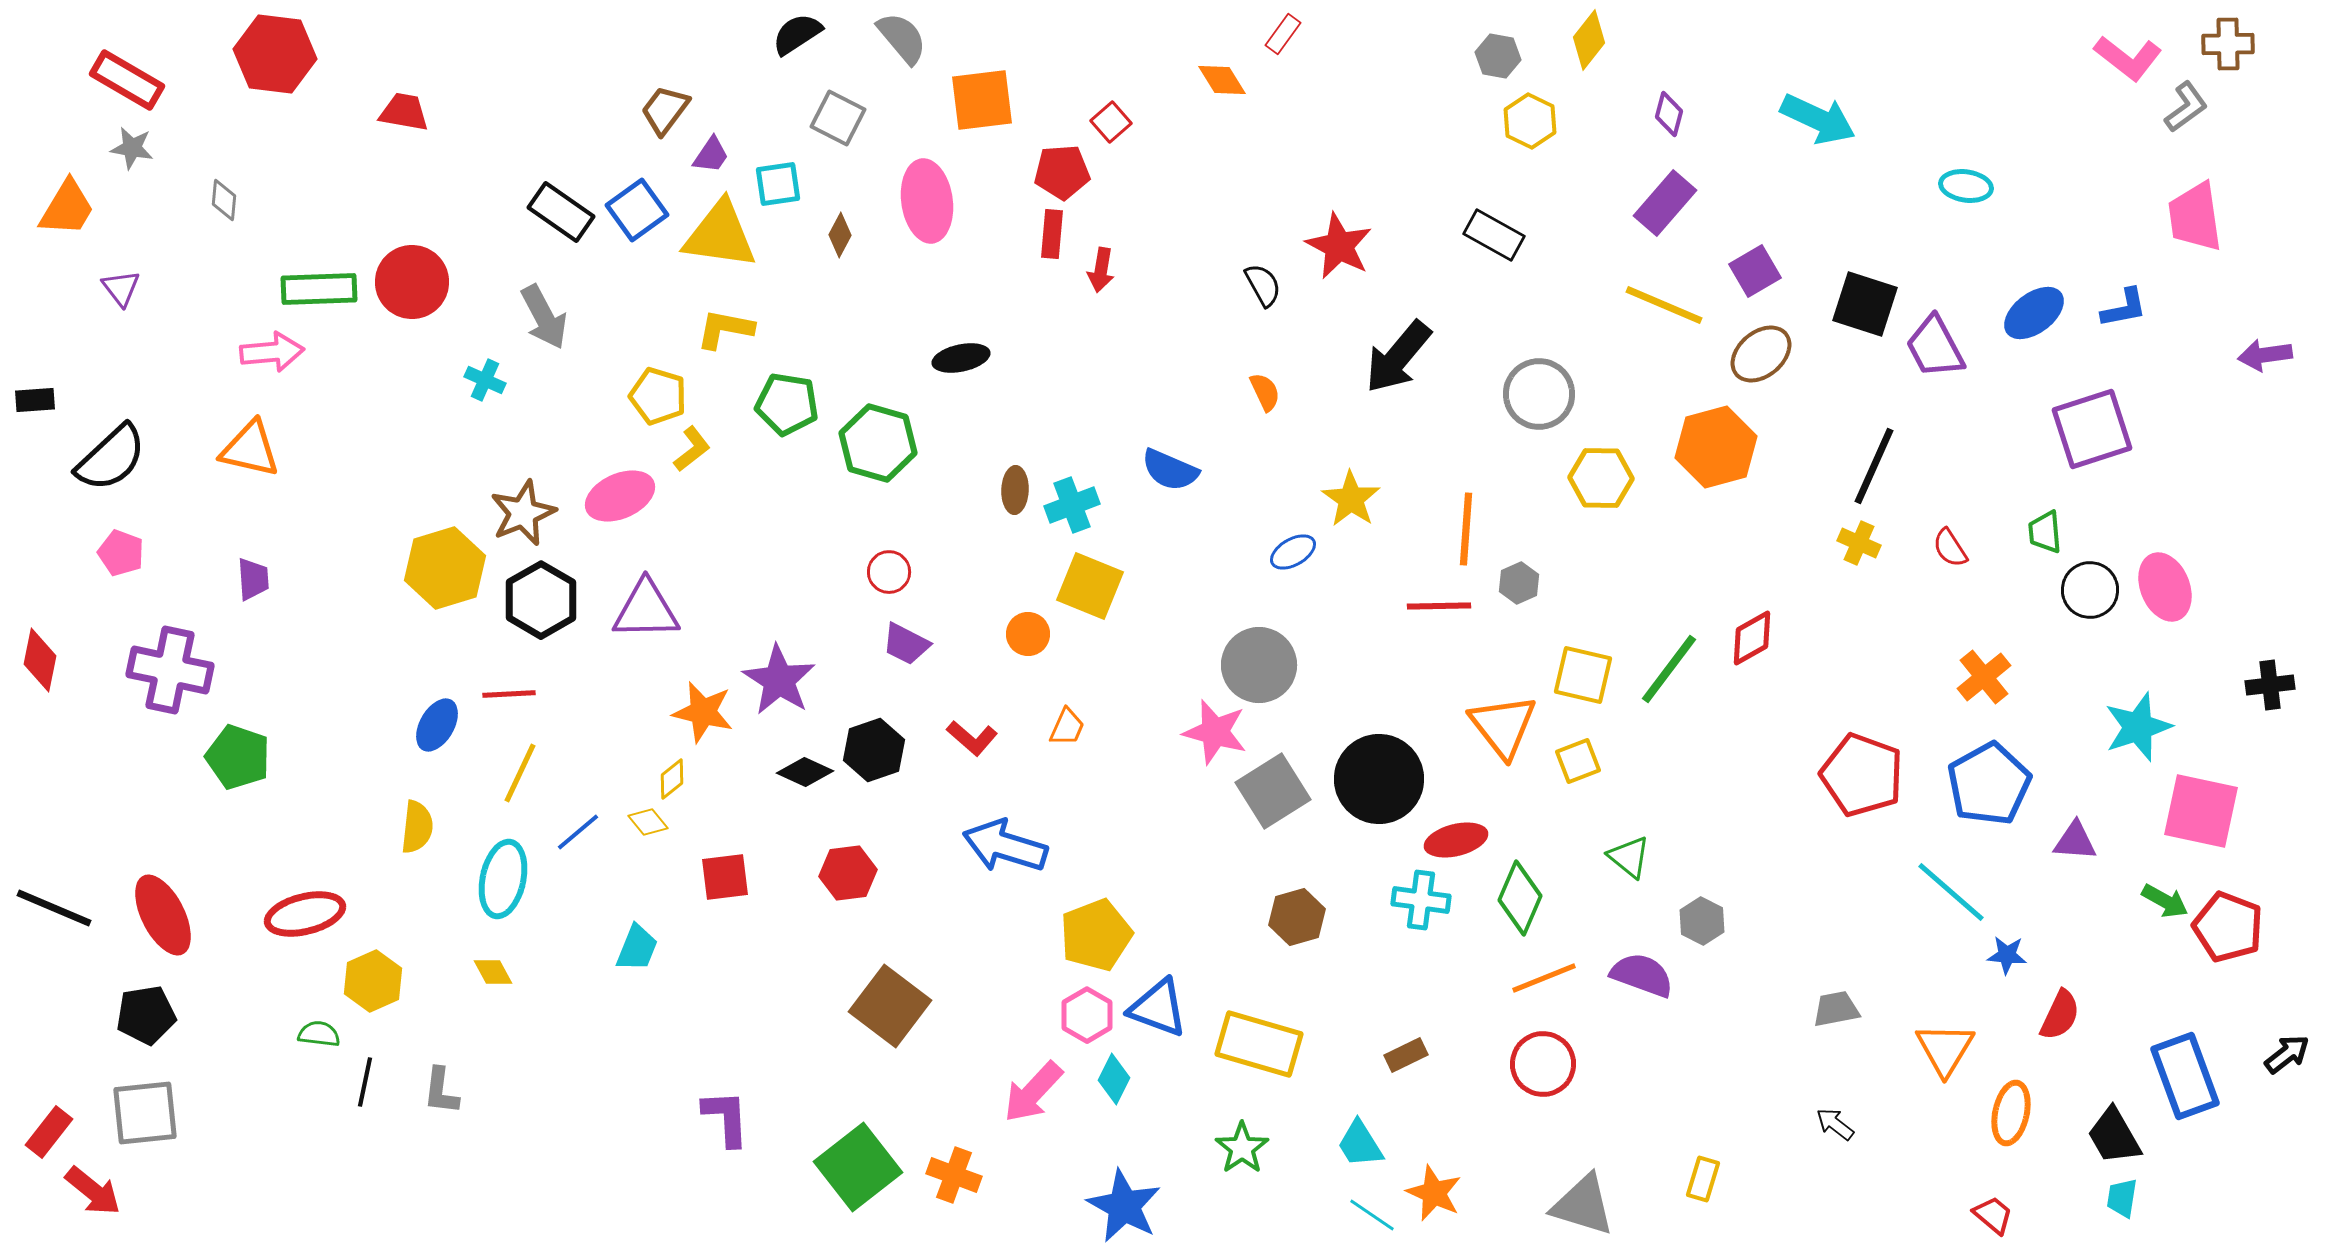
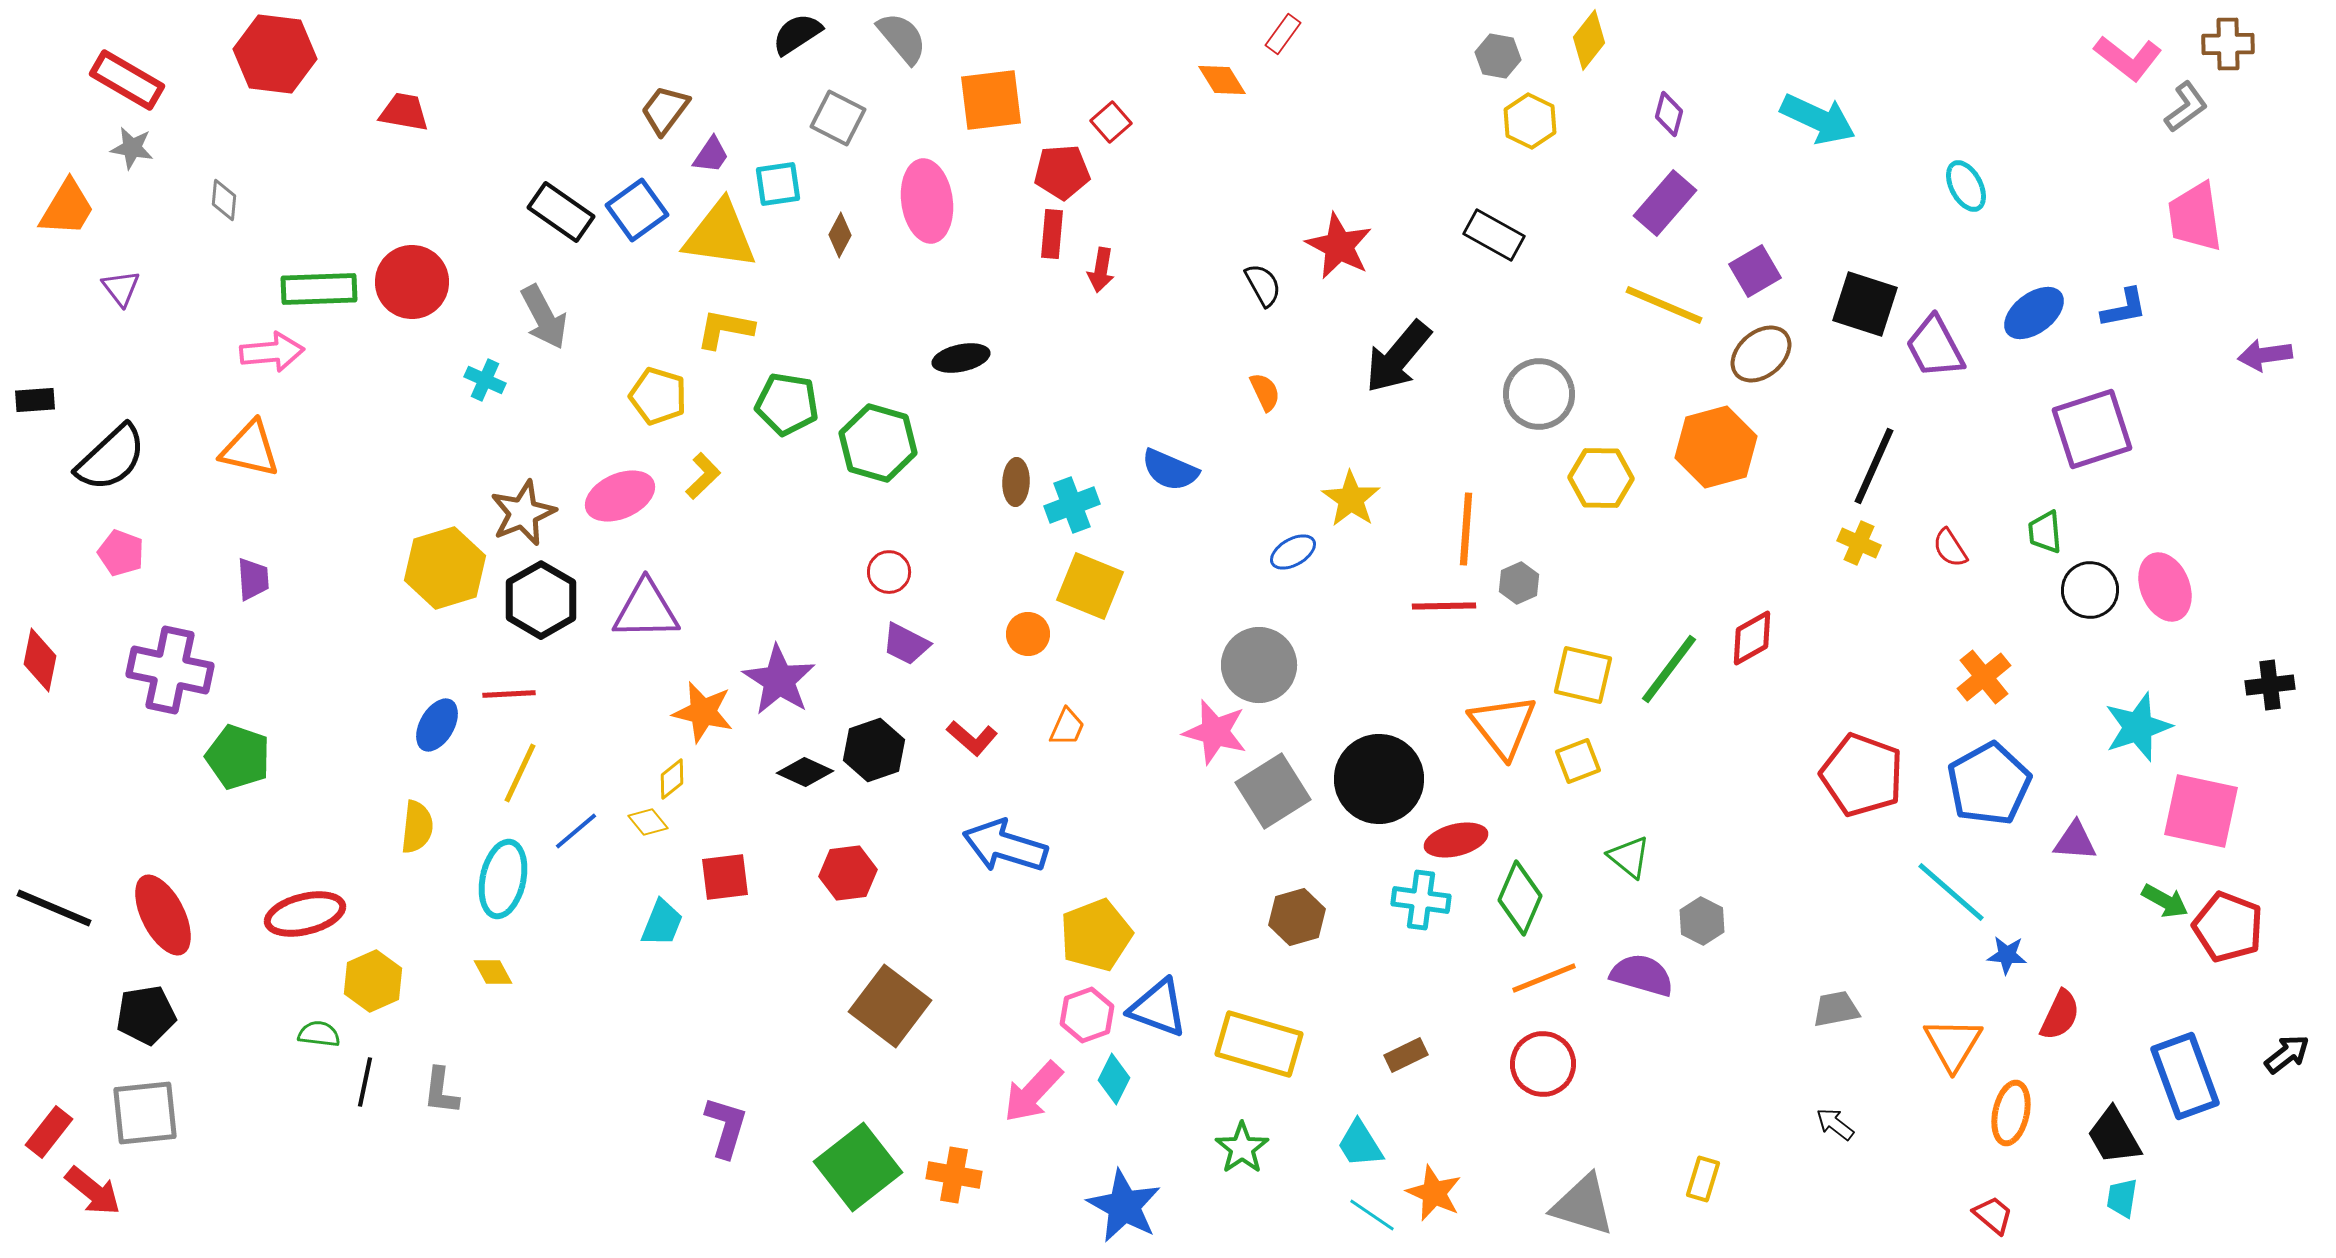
orange square at (982, 100): moved 9 px right
cyan ellipse at (1966, 186): rotated 54 degrees clockwise
yellow L-shape at (692, 449): moved 11 px right, 27 px down; rotated 6 degrees counterclockwise
brown ellipse at (1015, 490): moved 1 px right, 8 px up
red line at (1439, 606): moved 5 px right
blue line at (578, 832): moved 2 px left, 1 px up
cyan trapezoid at (637, 948): moved 25 px right, 25 px up
purple semicircle at (1642, 975): rotated 4 degrees counterclockwise
pink hexagon at (1087, 1015): rotated 10 degrees clockwise
orange triangle at (1945, 1049): moved 8 px right, 5 px up
purple L-shape at (726, 1118): moved 9 px down; rotated 20 degrees clockwise
orange cross at (954, 1175): rotated 10 degrees counterclockwise
